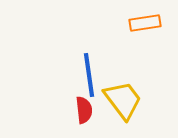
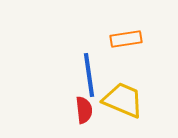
orange rectangle: moved 19 px left, 16 px down
yellow trapezoid: rotated 30 degrees counterclockwise
